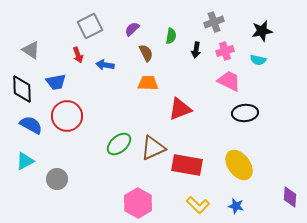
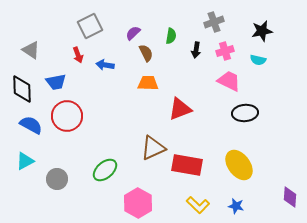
purple semicircle: moved 1 px right, 4 px down
green ellipse: moved 14 px left, 26 px down
